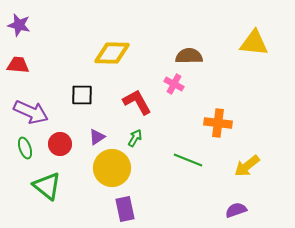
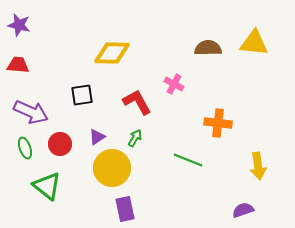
brown semicircle: moved 19 px right, 8 px up
black square: rotated 10 degrees counterclockwise
yellow arrow: moved 11 px right; rotated 60 degrees counterclockwise
purple semicircle: moved 7 px right
